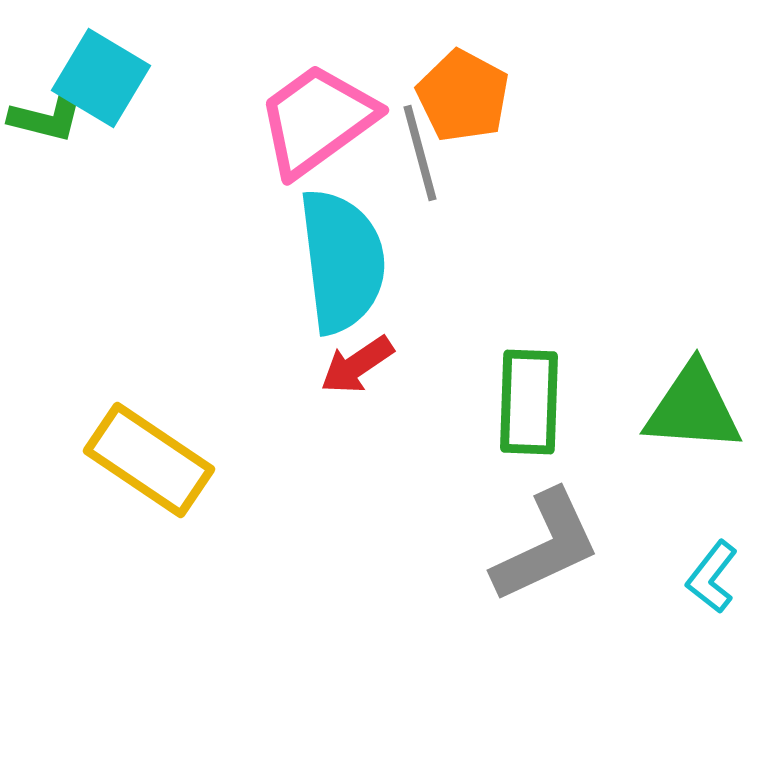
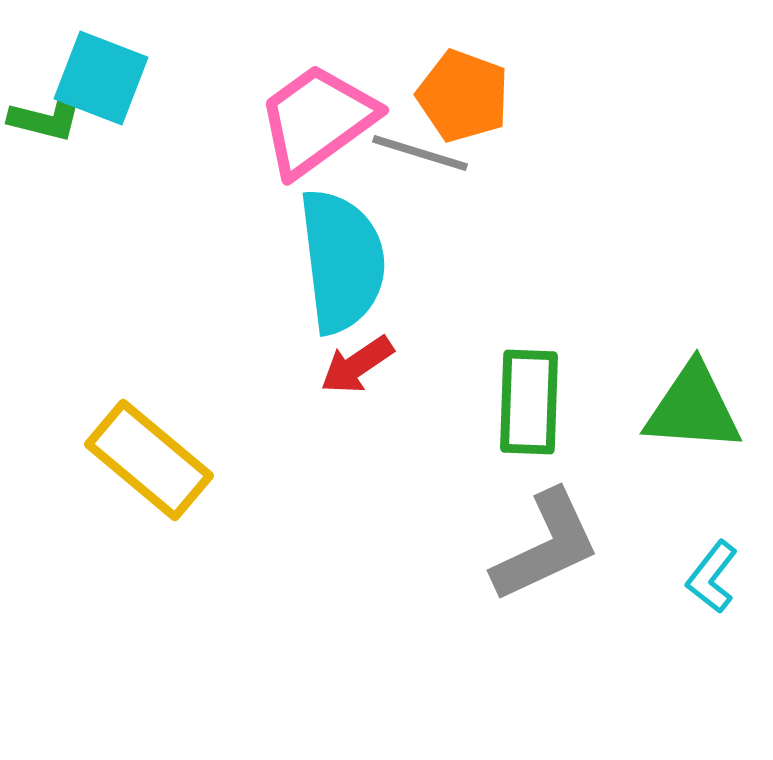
cyan square: rotated 10 degrees counterclockwise
orange pentagon: rotated 8 degrees counterclockwise
gray line: rotated 58 degrees counterclockwise
yellow rectangle: rotated 6 degrees clockwise
